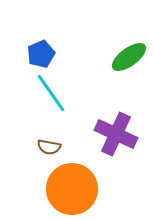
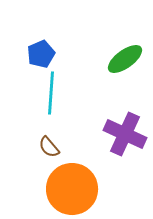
green ellipse: moved 4 px left, 2 px down
cyan line: rotated 39 degrees clockwise
purple cross: moved 9 px right
brown semicircle: rotated 40 degrees clockwise
